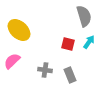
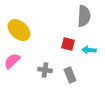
gray semicircle: rotated 20 degrees clockwise
cyan arrow: moved 8 px down; rotated 120 degrees counterclockwise
